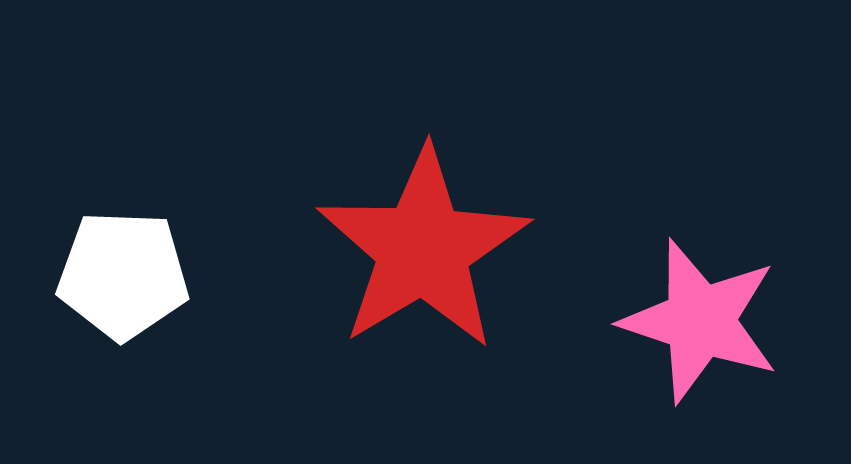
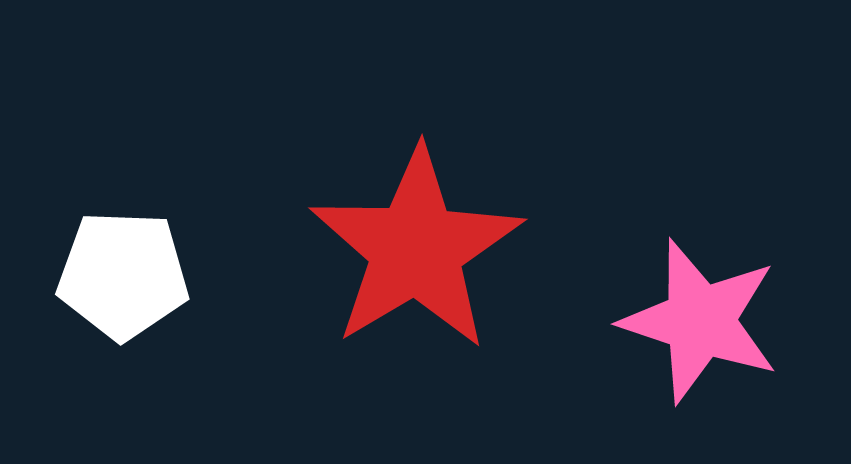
red star: moved 7 px left
